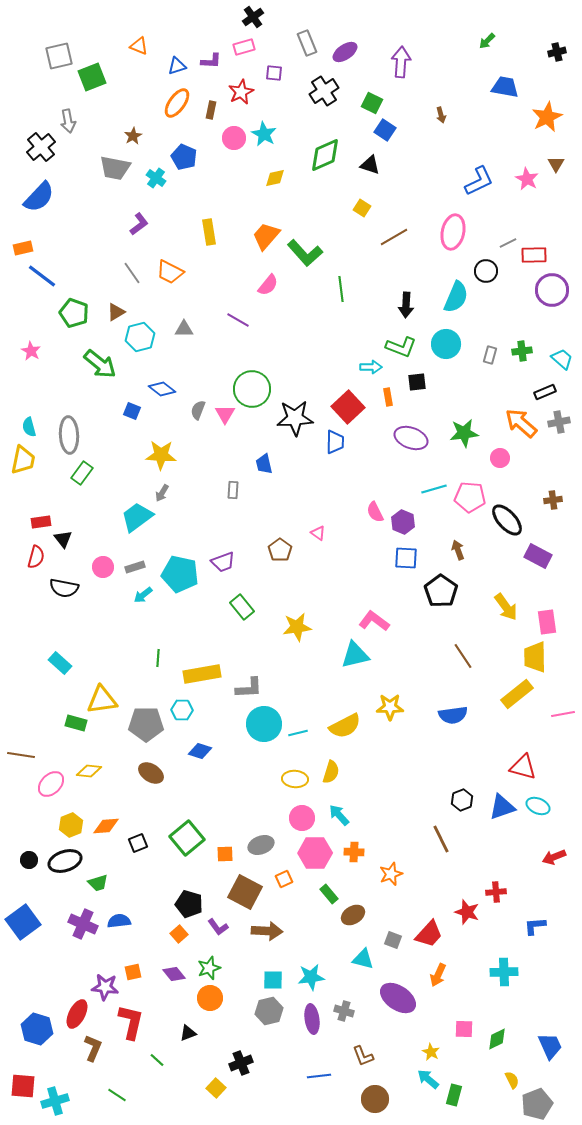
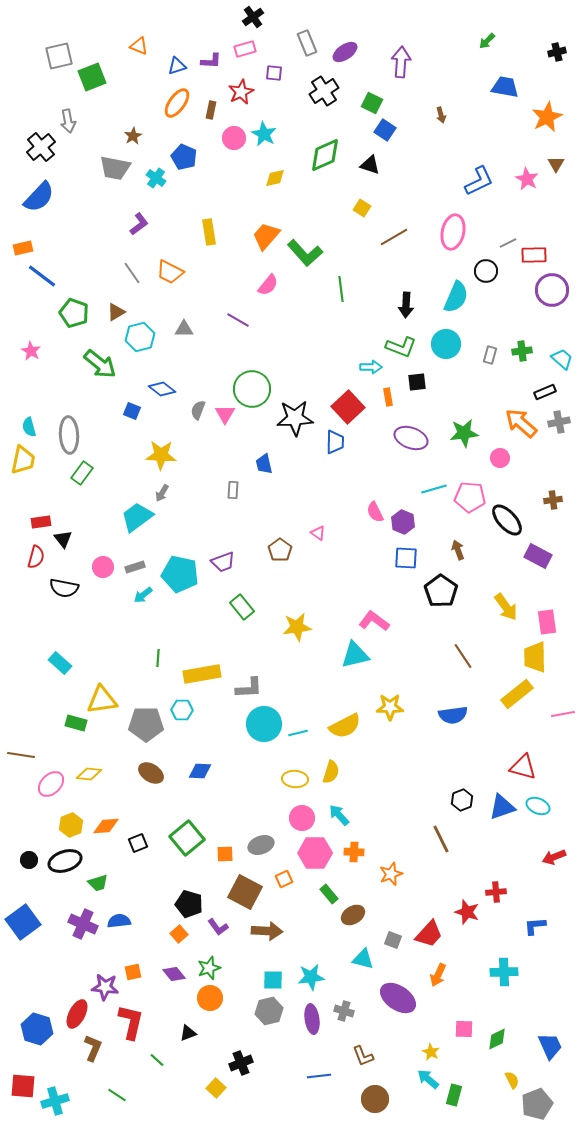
pink rectangle at (244, 47): moved 1 px right, 2 px down
blue diamond at (200, 751): moved 20 px down; rotated 15 degrees counterclockwise
yellow diamond at (89, 771): moved 3 px down
